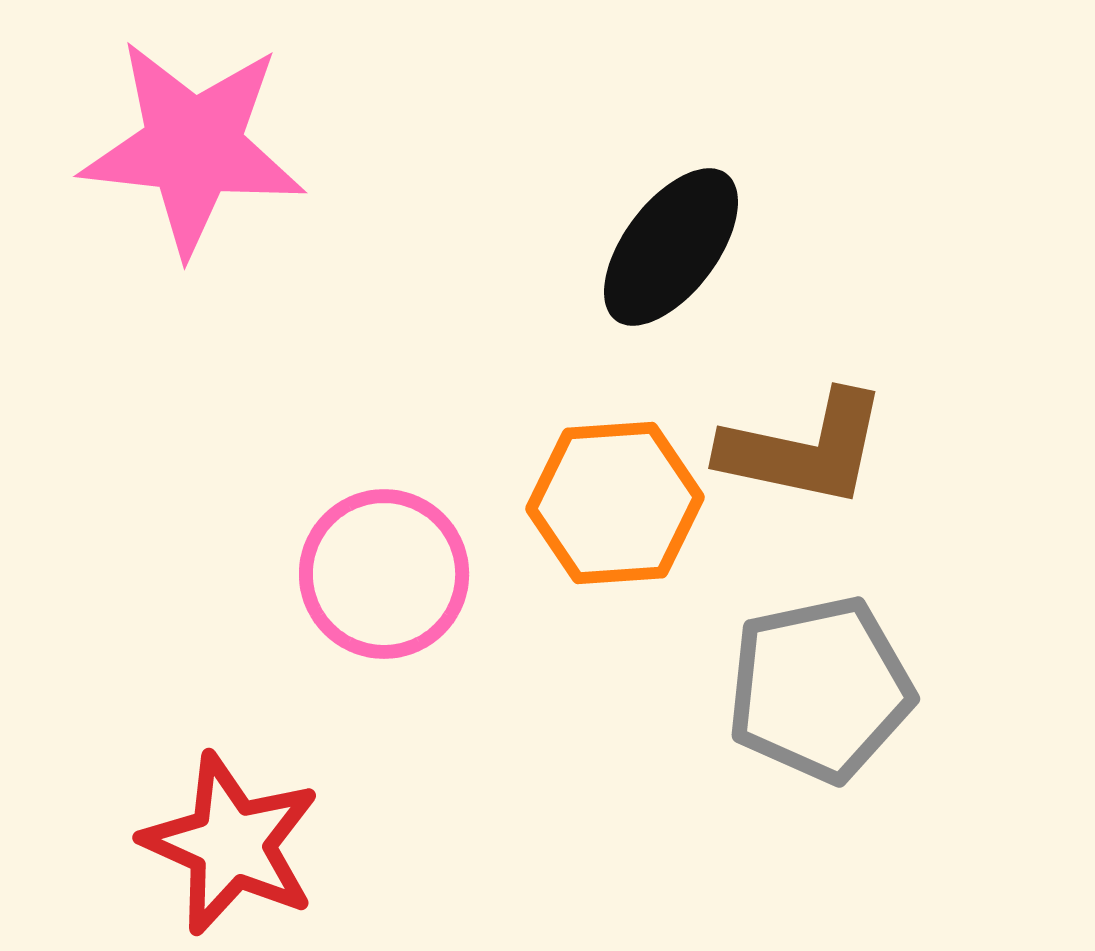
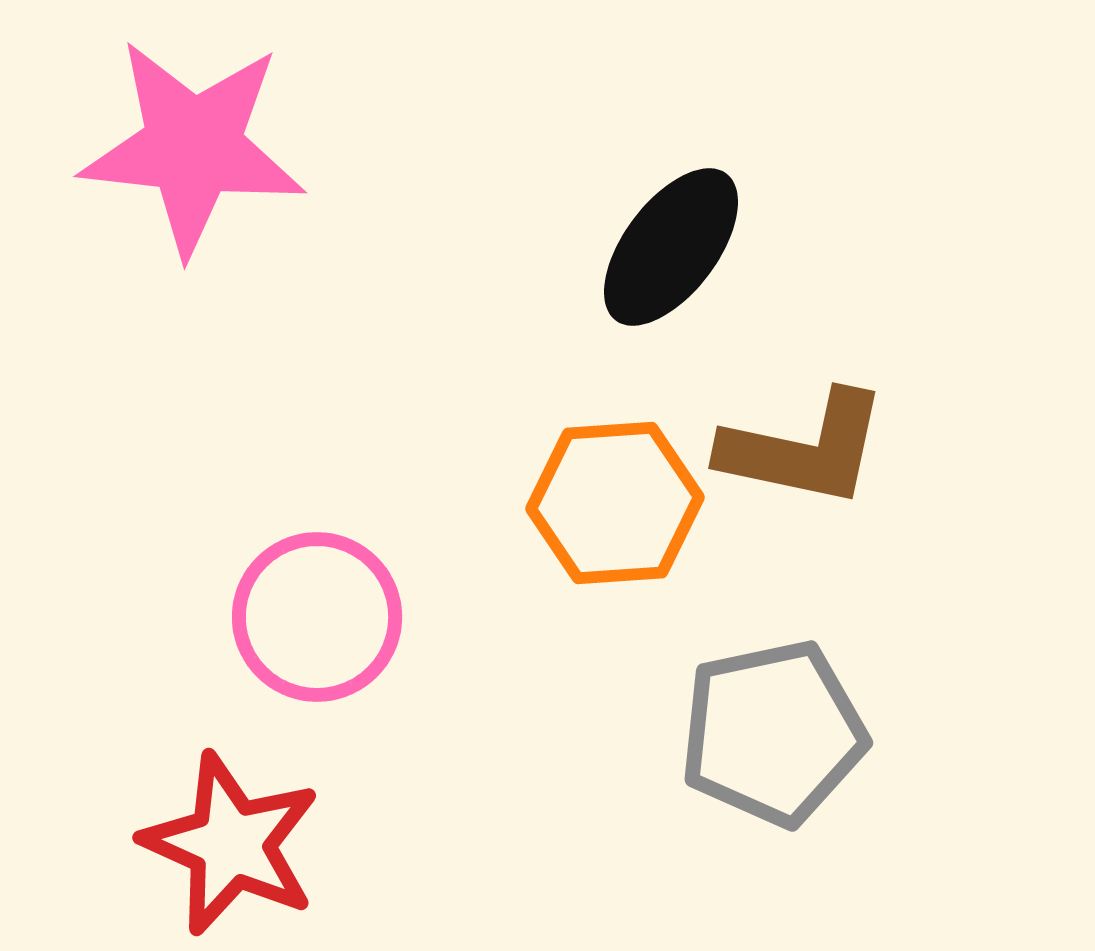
pink circle: moved 67 px left, 43 px down
gray pentagon: moved 47 px left, 44 px down
